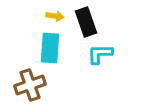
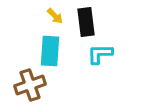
yellow arrow: rotated 36 degrees clockwise
black rectangle: rotated 12 degrees clockwise
cyan rectangle: moved 3 px down
